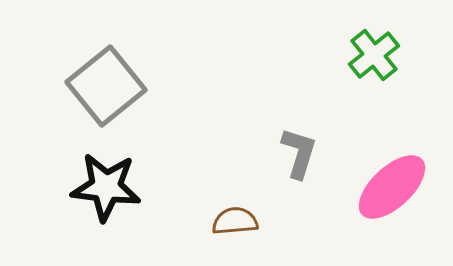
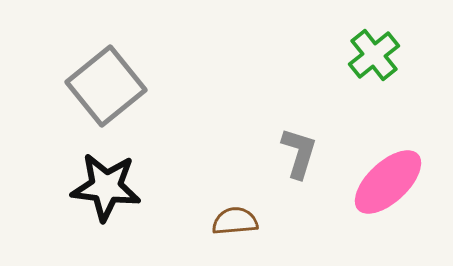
pink ellipse: moved 4 px left, 5 px up
